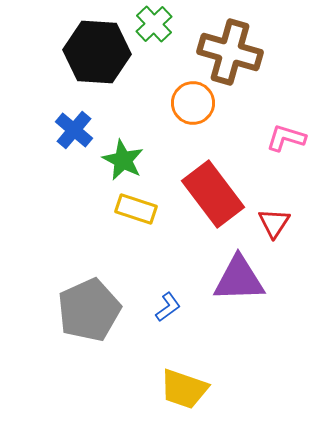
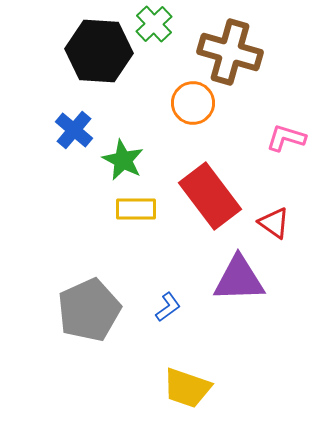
black hexagon: moved 2 px right, 1 px up
red rectangle: moved 3 px left, 2 px down
yellow rectangle: rotated 18 degrees counterclockwise
red triangle: rotated 28 degrees counterclockwise
yellow trapezoid: moved 3 px right, 1 px up
